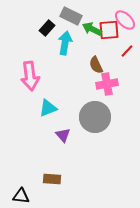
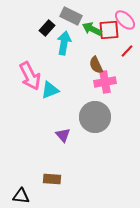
cyan arrow: moved 1 px left
pink arrow: rotated 20 degrees counterclockwise
pink cross: moved 2 px left, 2 px up
cyan triangle: moved 2 px right, 18 px up
